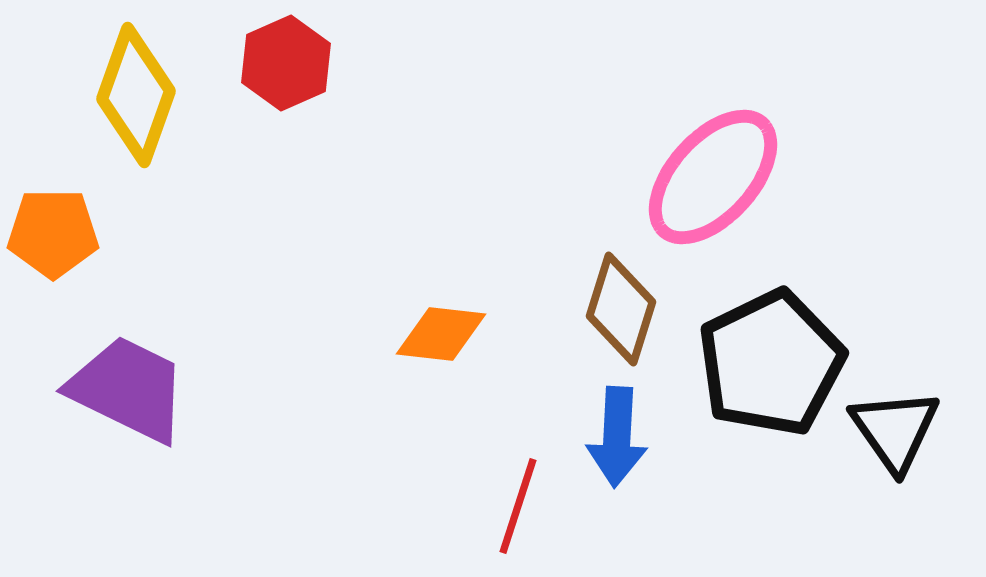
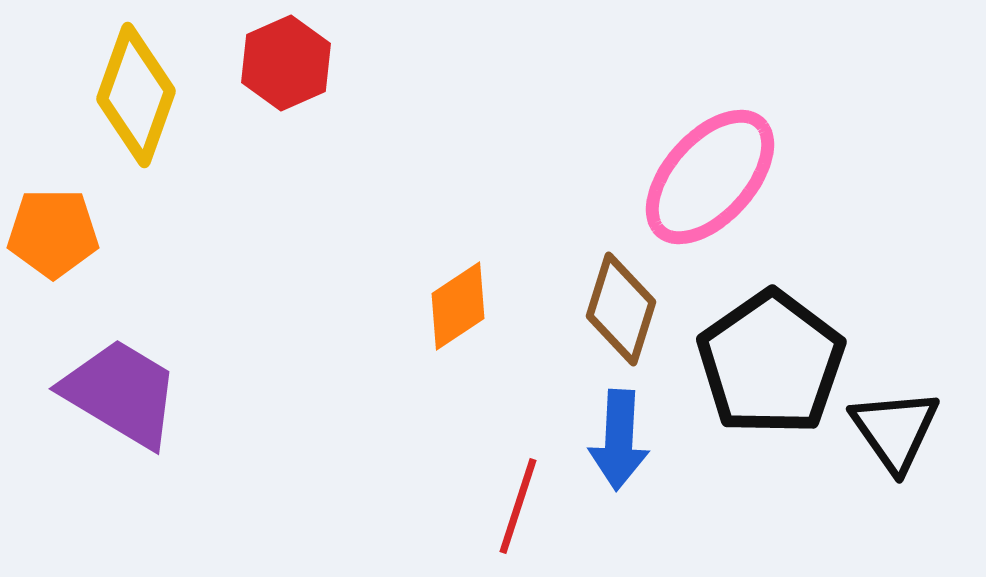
pink ellipse: moved 3 px left
orange diamond: moved 17 px right, 28 px up; rotated 40 degrees counterclockwise
black pentagon: rotated 9 degrees counterclockwise
purple trapezoid: moved 7 px left, 4 px down; rotated 5 degrees clockwise
blue arrow: moved 2 px right, 3 px down
